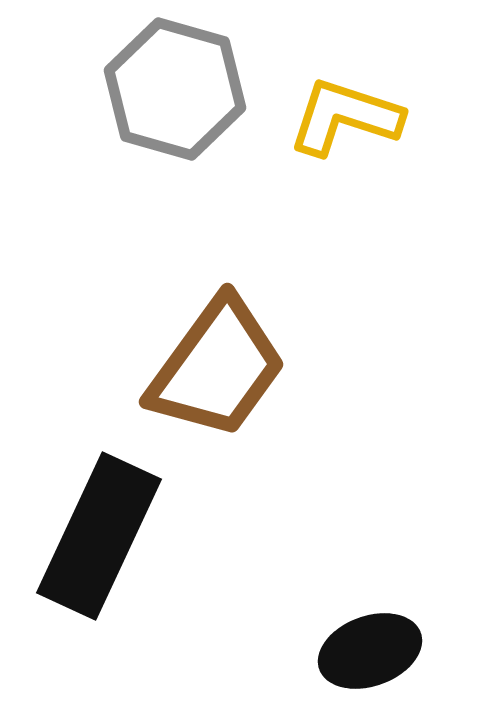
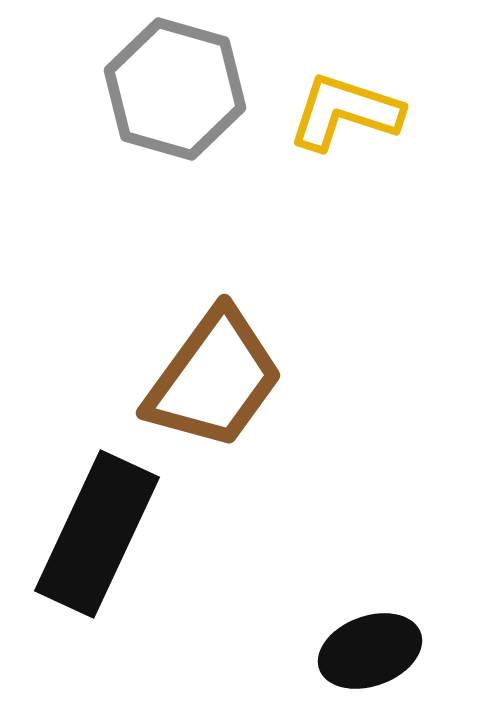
yellow L-shape: moved 5 px up
brown trapezoid: moved 3 px left, 11 px down
black rectangle: moved 2 px left, 2 px up
